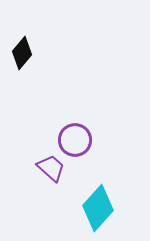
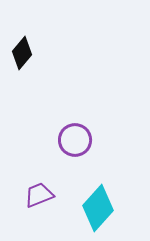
purple trapezoid: moved 12 px left, 27 px down; rotated 64 degrees counterclockwise
